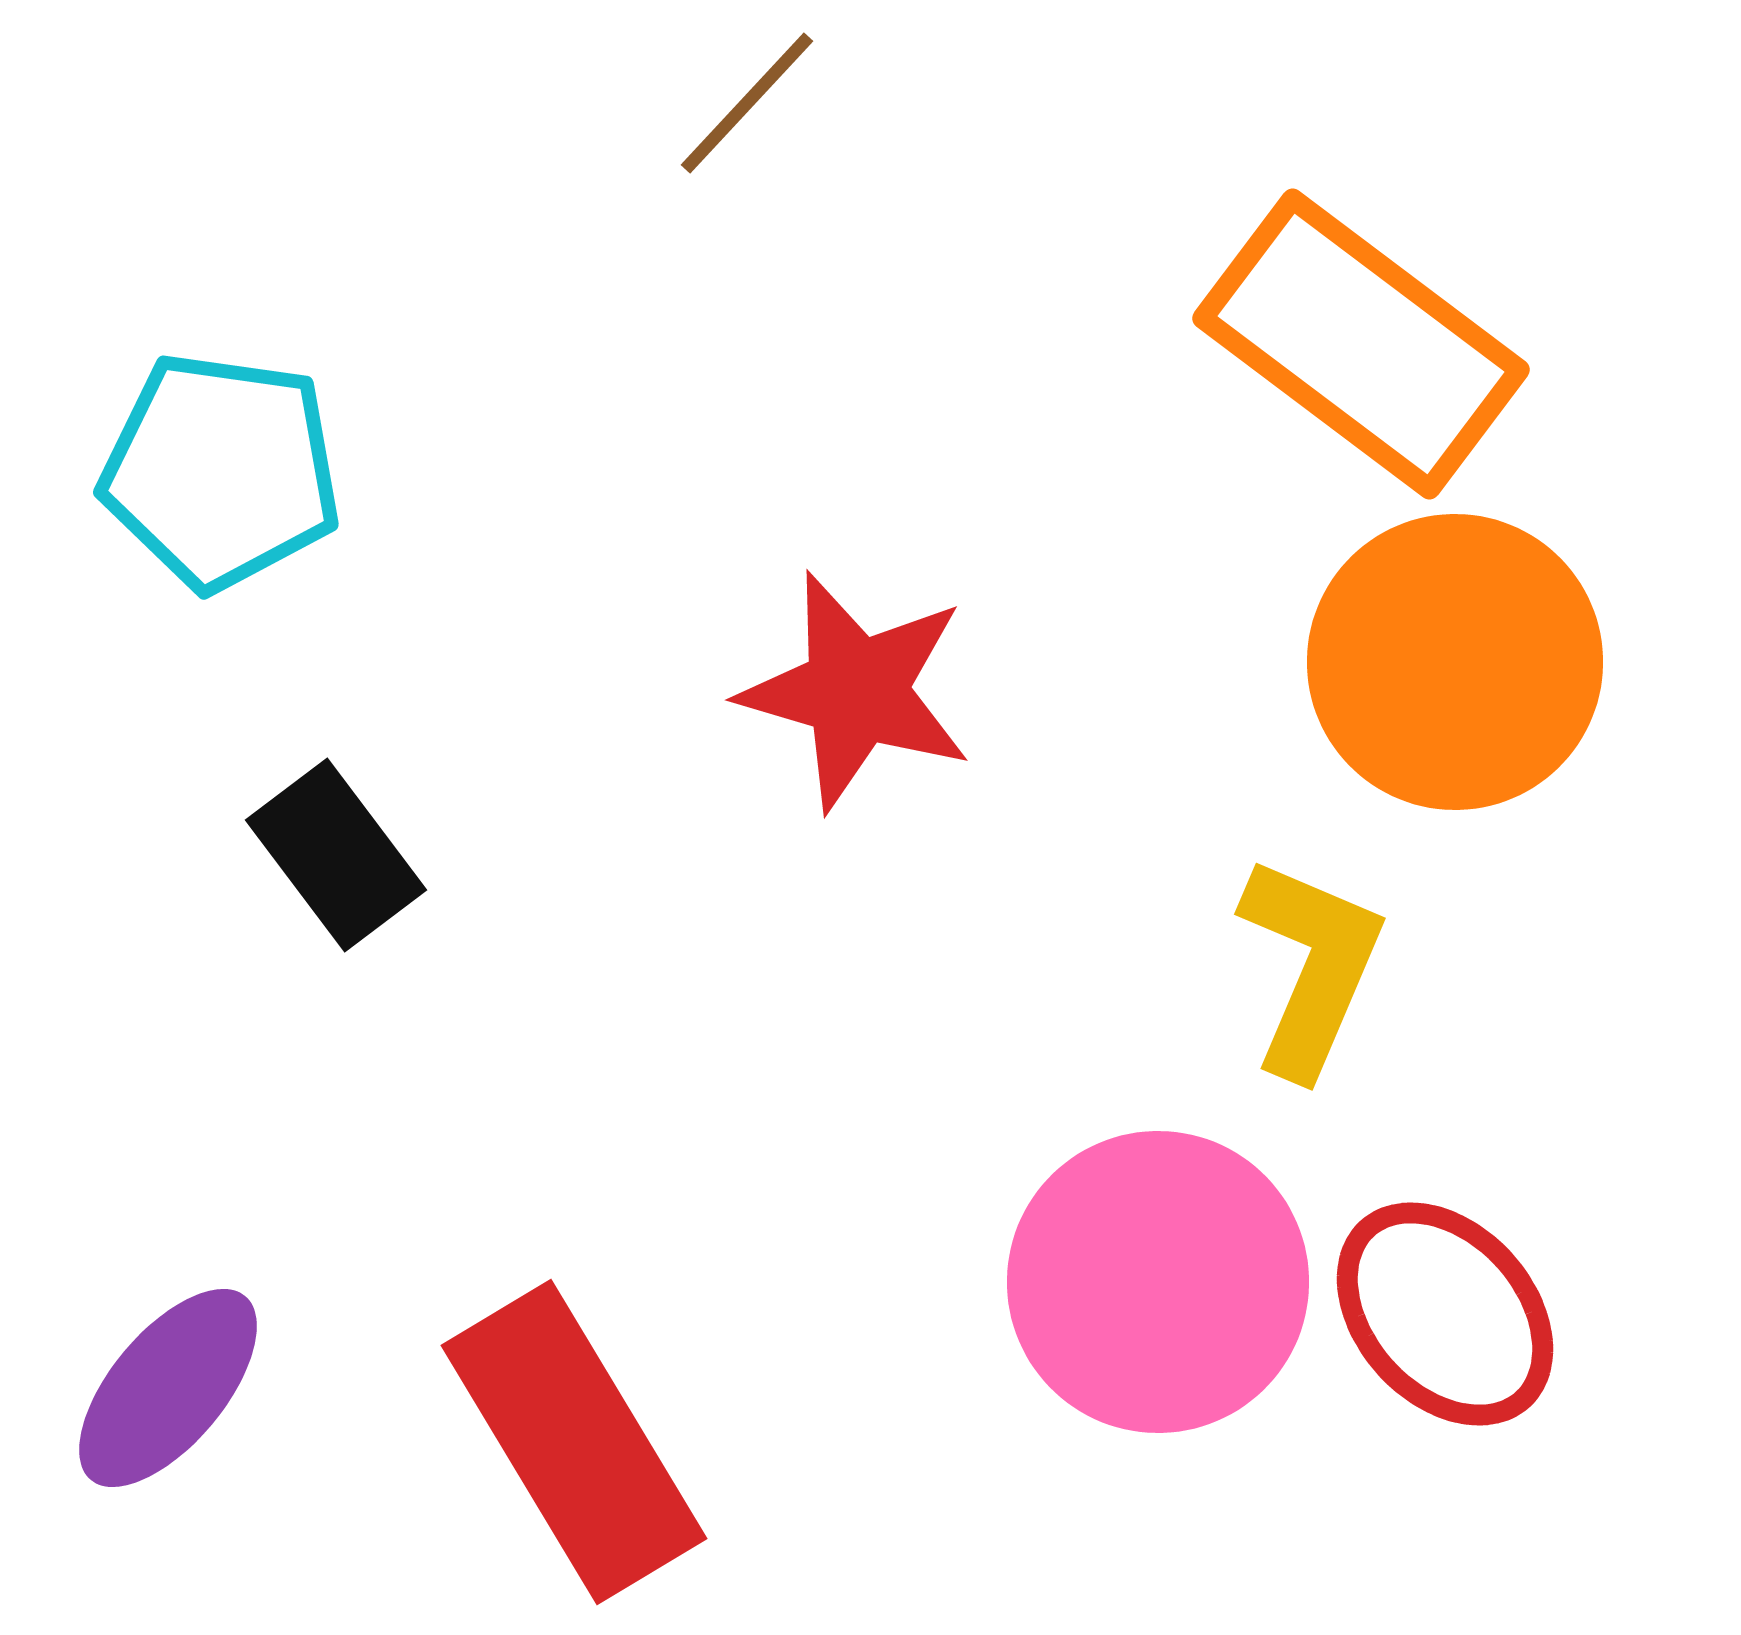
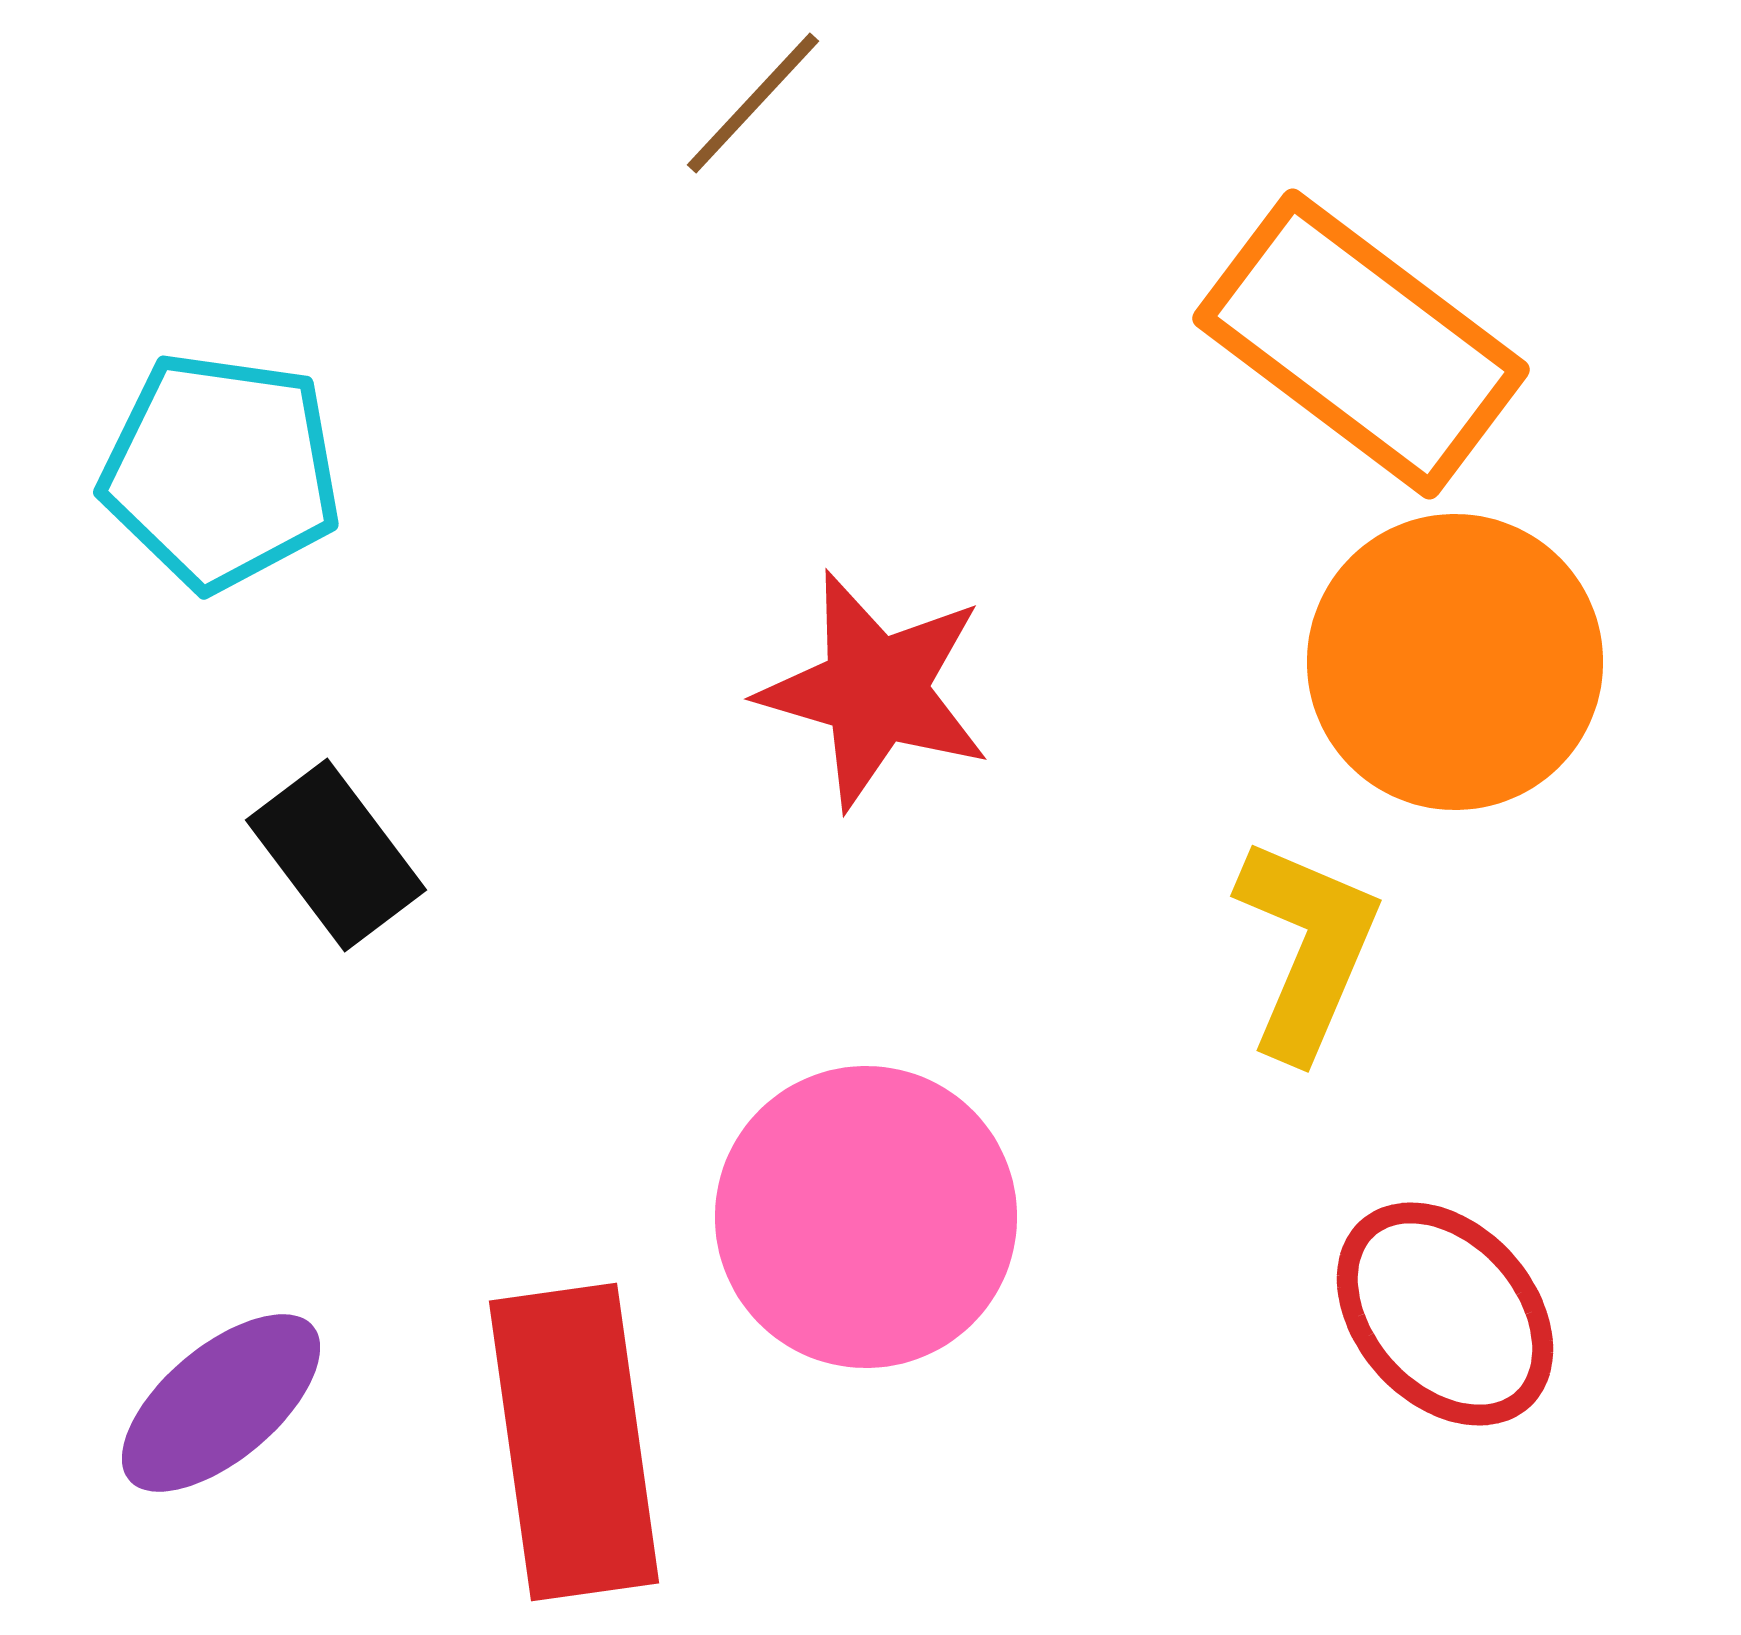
brown line: moved 6 px right
red star: moved 19 px right, 1 px up
yellow L-shape: moved 4 px left, 18 px up
pink circle: moved 292 px left, 65 px up
purple ellipse: moved 53 px right, 15 px down; rotated 10 degrees clockwise
red rectangle: rotated 23 degrees clockwise
